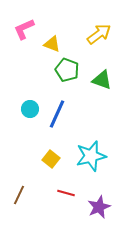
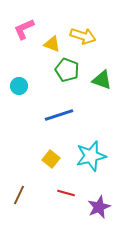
yellow arrow: moved 16 px left, 2 px down; rotated 55 degrees clockwise
cyan circle: moved 11 px left, 23 px up
blue line: moved 2 px right, 1 px down; rotated 48 degrees clockwise
